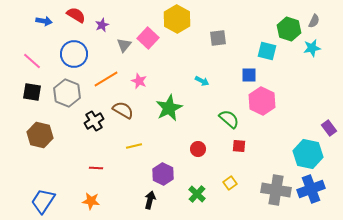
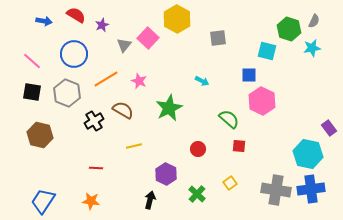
purple hexagon: moved 3 px right
blue cross: rotated 12 degrees clockwise
